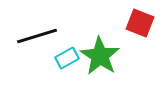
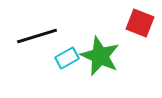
green star: rotated 9 degrees counterclockwise
